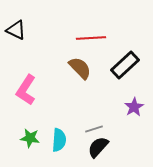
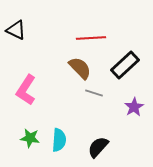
gray line: moved 36 px up; rotated 36 degrees clockwise
